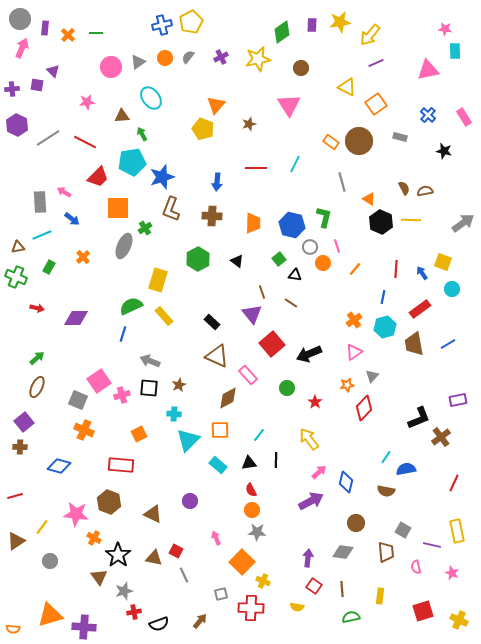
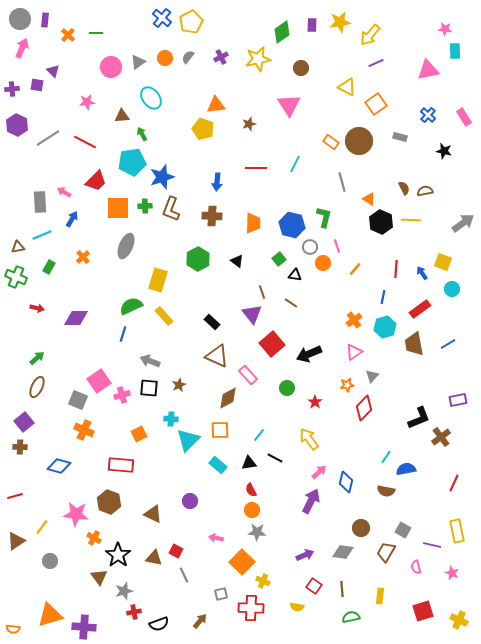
blue cross at (162, 25): moved 7 px up; rotated 36 degrees counterclockwise
purple rectangle at (45, 28): moved 8 px up
orange triangle at (216, 105): rotated 42 degrees clockwise
red trapezoid at (98, 177): moved 2 px left, 4 px down
blue arrow at (72, 219): rotated 98 degrees counterclockwise
green cross at (145, 228): moved 22 px up; rotated 32 degrees clockwise
gray ellipse at (124, 246): moved 2 px right
cyan cross at (174, 414): moved 3 px left, 5 px down
black line at (276, 460): moved 1 px left, 2 px up; rotated 63 degrees counterclockwise
purple arrow at (311, 501): rotated 35 degrees counterclockwise
brown circle at (356, 523): moved 5 px right, 5 px down
pink arrow at (216, 538): rotated 56 degrees counterclockwise
brown trapezoid at (386, 552): rotated 145 degrees counterclockwise
purple arrow at (308, 558): moved 3 px left, 3 px up; rotated 60 degrees clockwise
